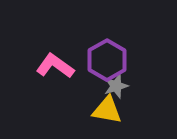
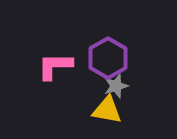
purple hexagon: moved 1 px right, 2 px up
pink L-shape: rotated 36 degrees counterclockwise
